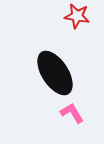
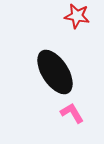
black ellipse: moved 1 px up
